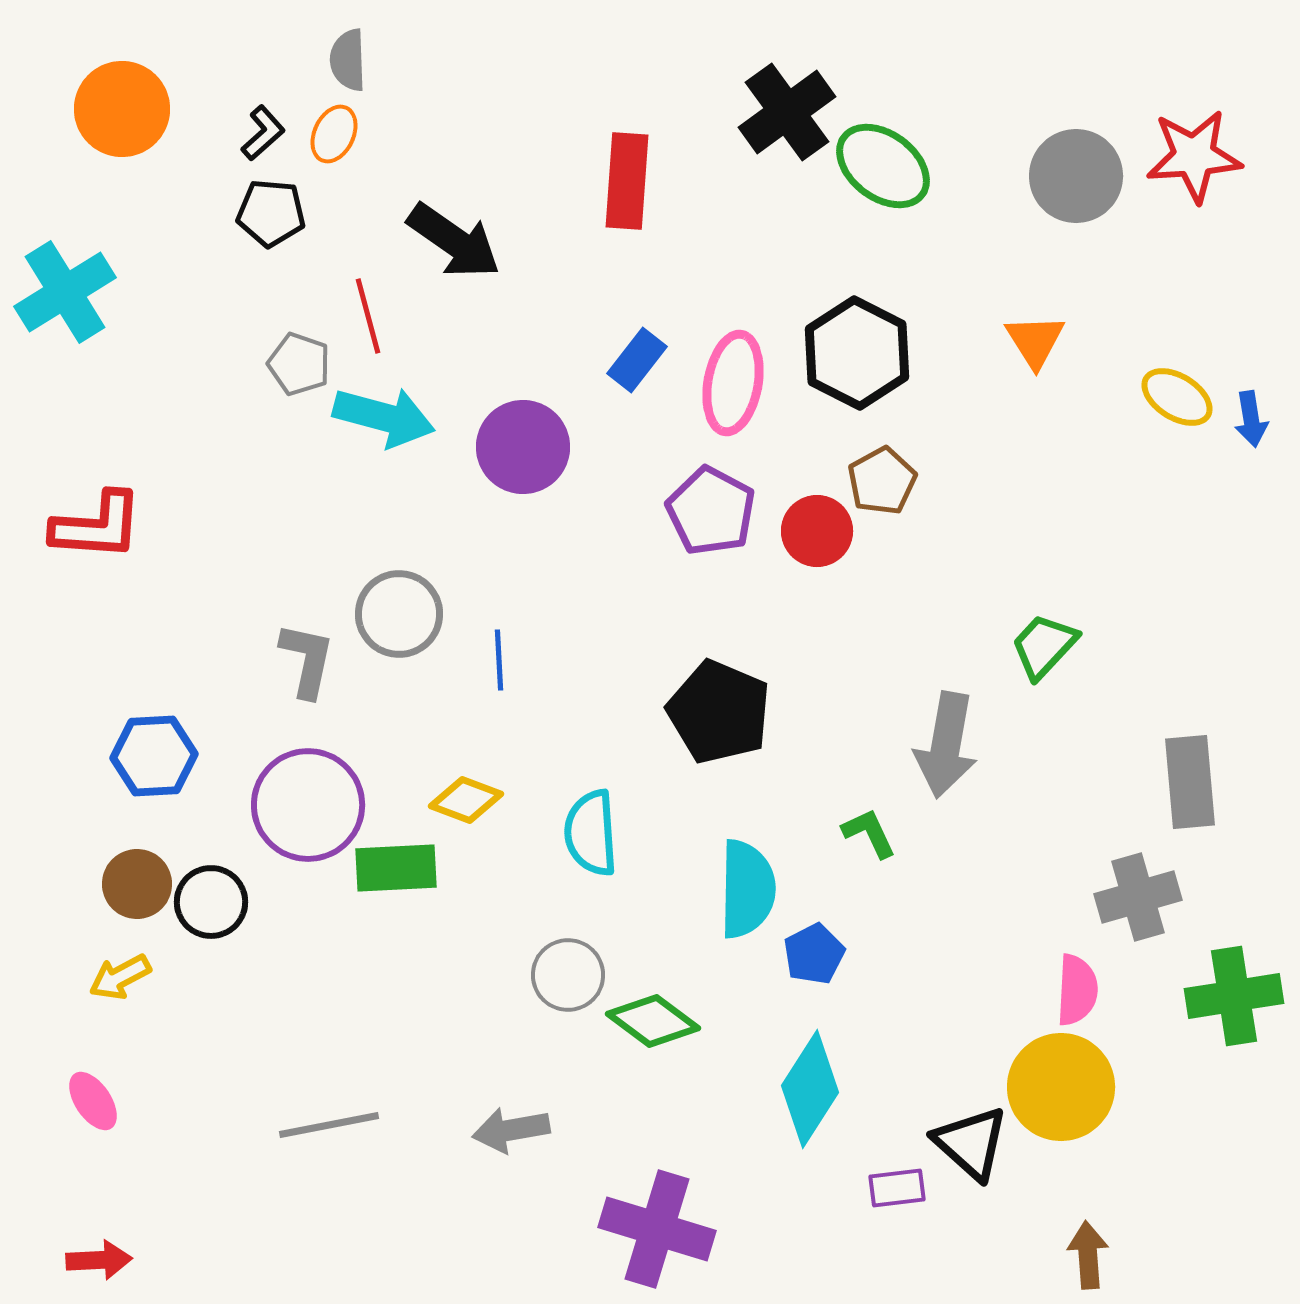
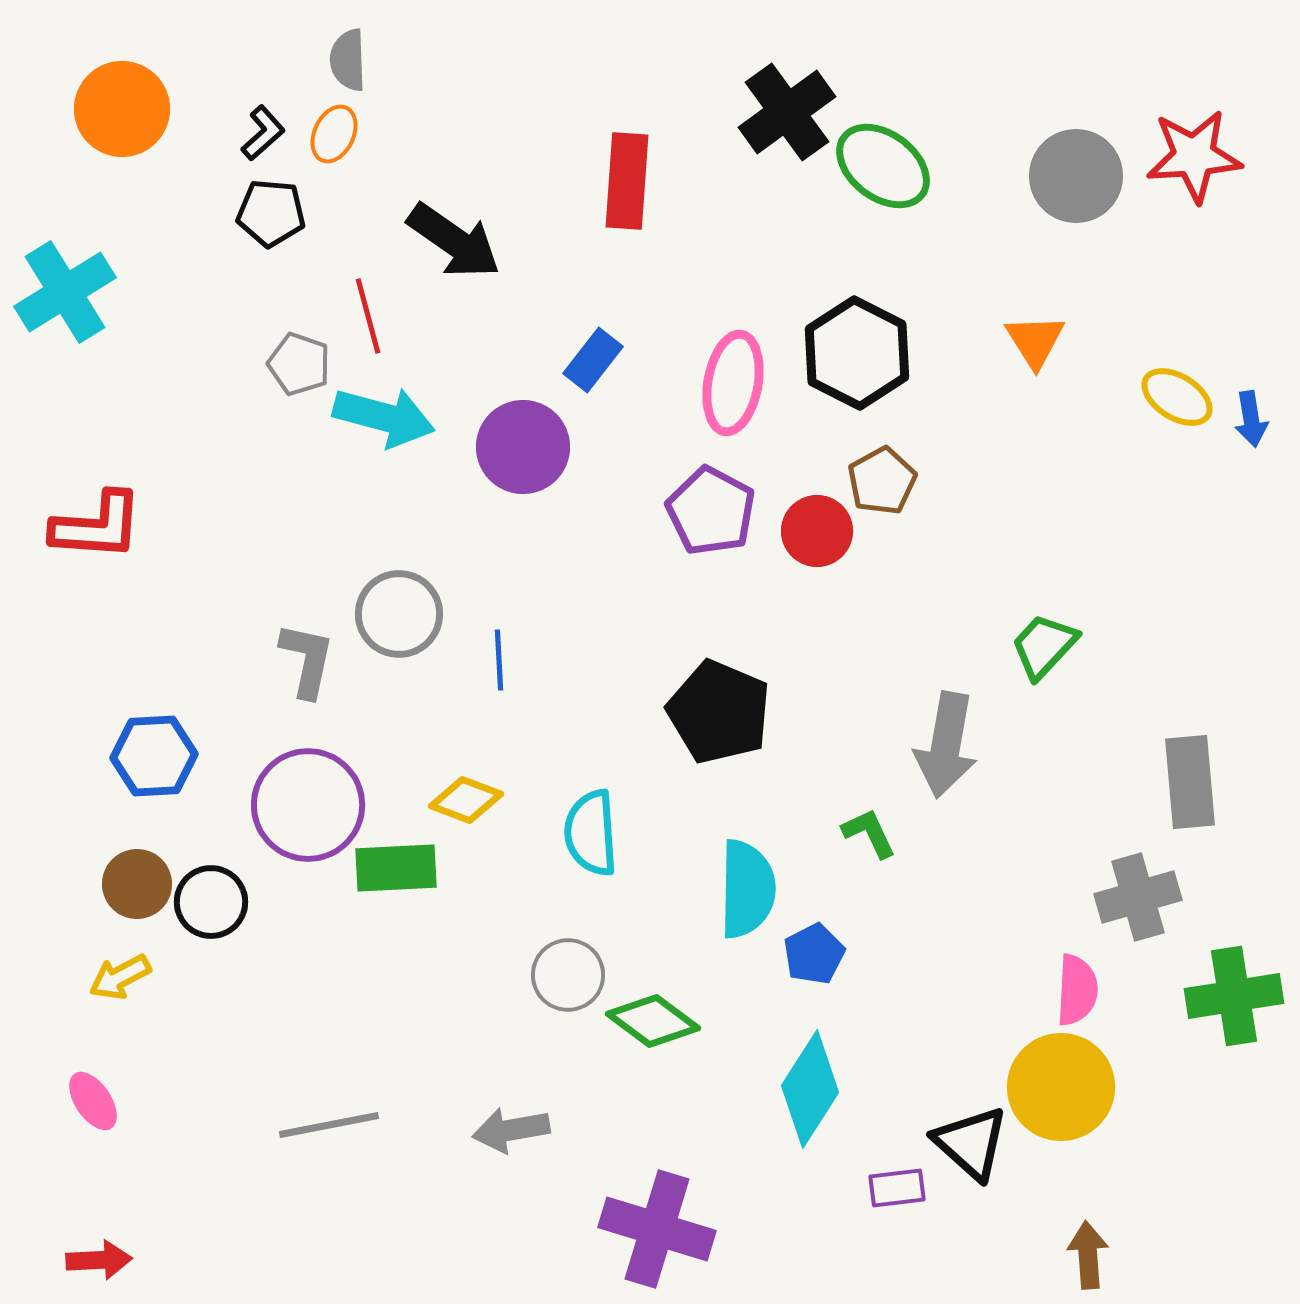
blue rectangle at (637, 360): moved 44 px left
